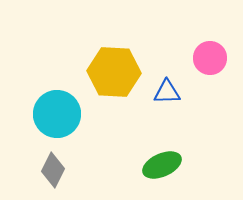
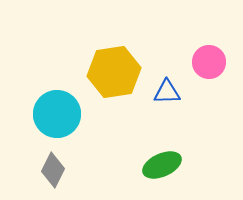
pink circle: moved 1 px left, 4 px down
yellow hexagon: rotated 12 degrees counterclockwise
